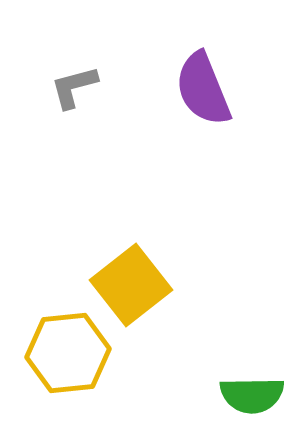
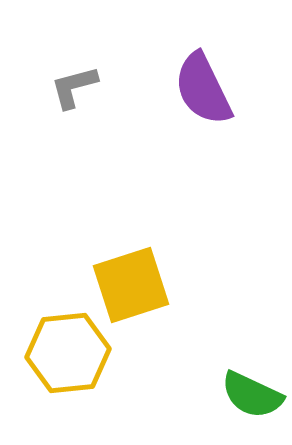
purple semicircle: rotated 4 degrees counterclockwise
yellow square: rotated 20 degrees clockwise
green semicircle: rotated 26 degrees clockwise
